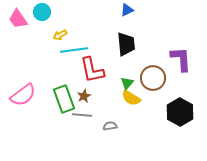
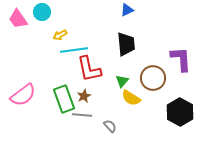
red L-shape: moved 3 px left, 1 px up
green triangle: moved 5 px left, 2 px up
gray semicircle: rotated 56 degrees clockwise
